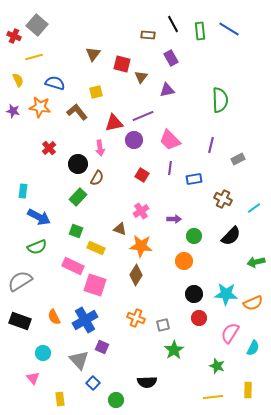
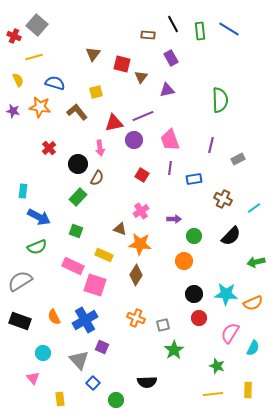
pink trapezoid at (170, 140): rotated 25 degrees clockwise
orange star at (141, 246): moved 1 px left, 2 px up
yellow rectangle at (96, 248): moved 8 px right, 7 px down
yellow line at (213, 397): moved 3 px up
